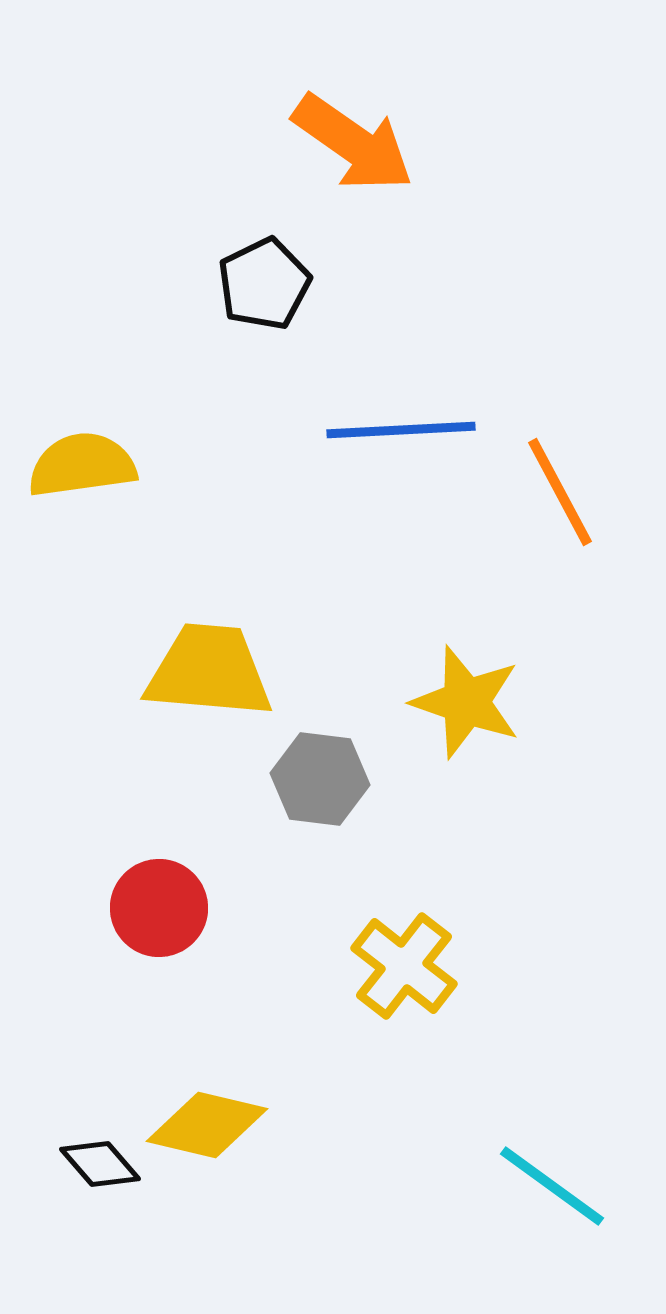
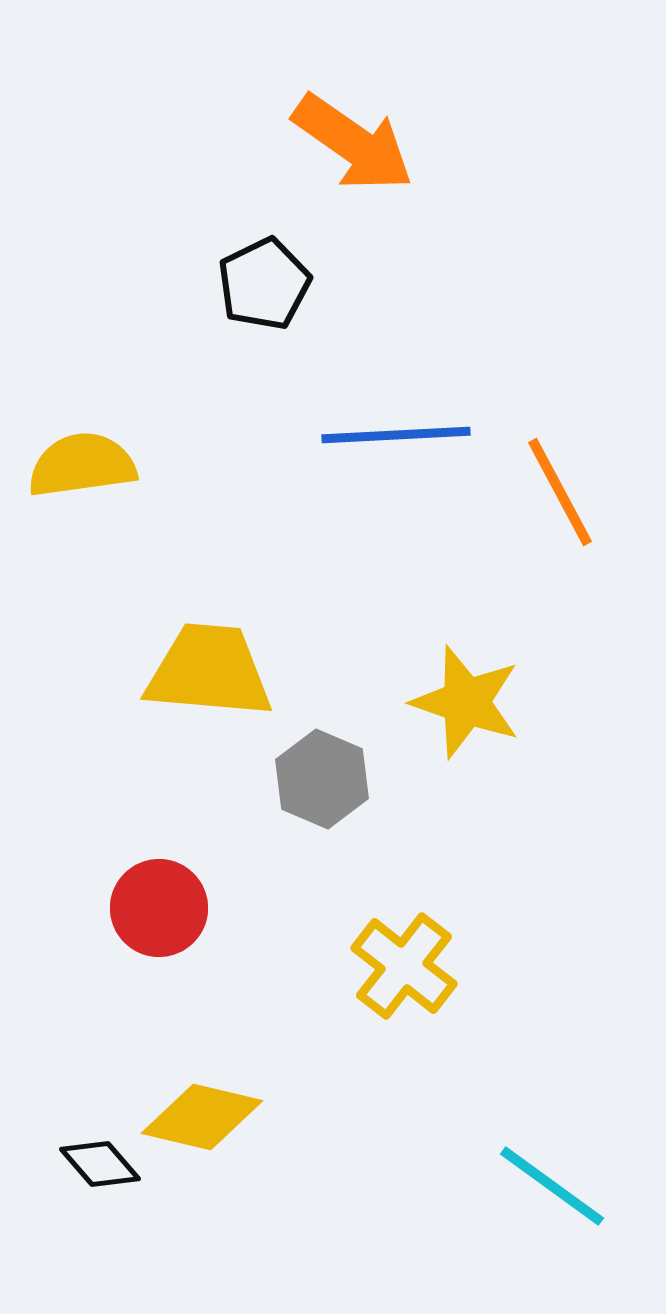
blue line: moved 5 px left, 5 px down
gray hexagon: moved 2 px right; rotated 16 degrees clockwise
yellow diamond: moved 5 px left, 8 px up
